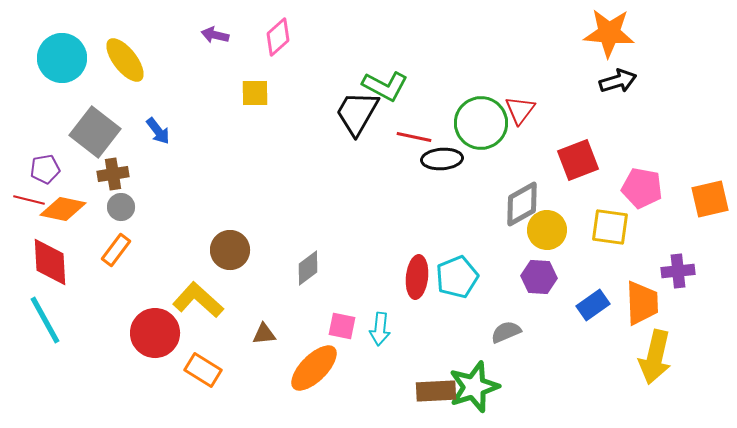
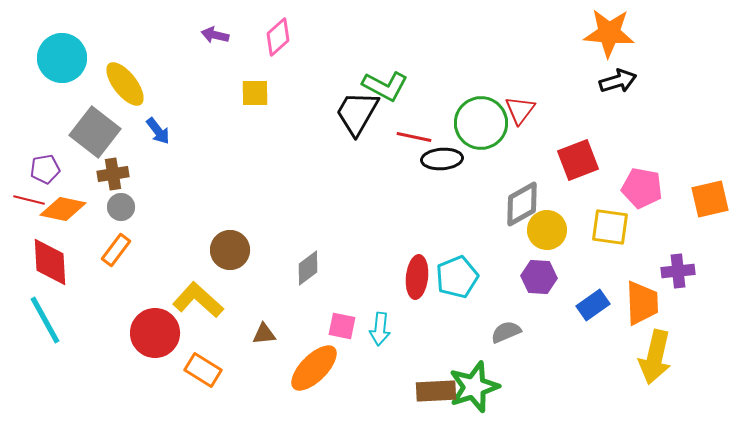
yellow ellipse at (125, 60): moved 24 px down
